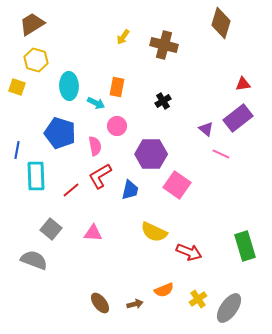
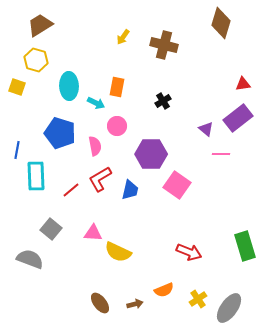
brown trapezoid: moved 8 px right, 1 px down
pink line: rotated 24 degrees counterclockwise
red L-shape: moved 3 px down
yellow semicircle: moved 36 px left, 20 px down
gray semicircle: moved 4 px left, 1 px up
